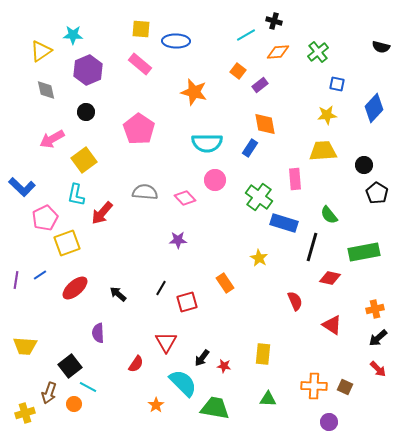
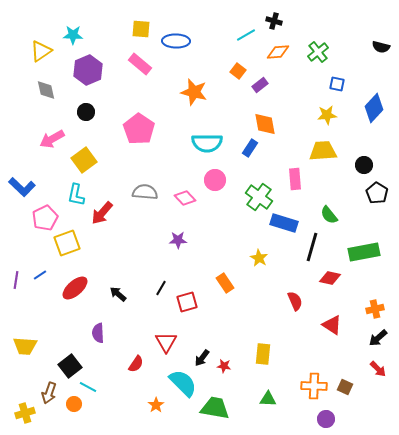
purple circle at (329, 422): moved 3 px left, 3 px up
